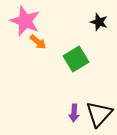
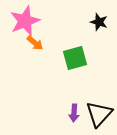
pink star: rotated 28 degrees clockwise
orange arrow: moved 3 px left, 1 px down
green square: moved 1 px left, 1 px up; rotated 15 degrees clockwise
